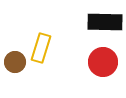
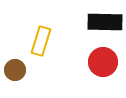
yellow rectangle: moved 7 px up
brown circle: moved 8 px down
